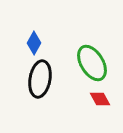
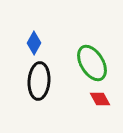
black ellipse: moved 1 px left, 2 px down; rotated 6 degrees counterclockwise
